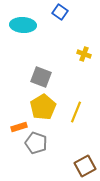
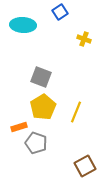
blue square: rotated 21 degrees clockwise
yellow cross: moved 15 px up
